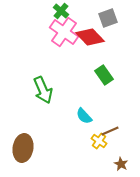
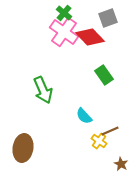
green cross: moved 3 px right, 2 px down
